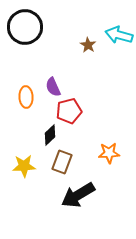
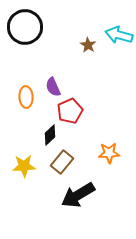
red pentagon: moved 1 px right; rotated 10 degrees counterclockwise
brown rectangle: rotated 20 degrees clockwise
